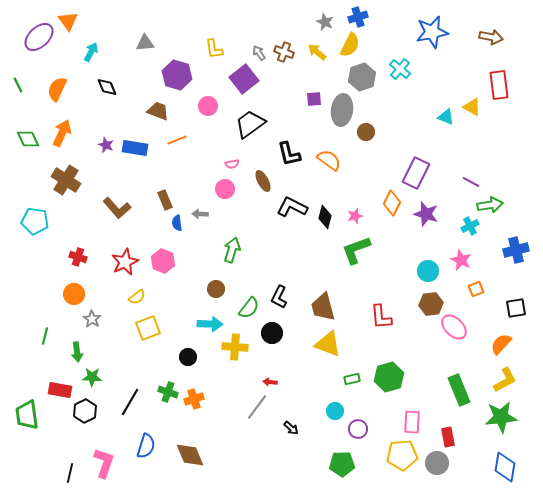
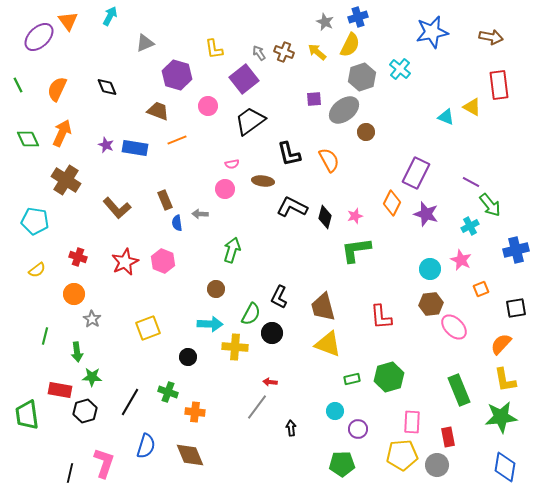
gray triangle at (145, 43): rotated 18 degrees counterclockwise
cyan arrow at (91, 52): moved 19 px right, 36 px up
gray ellipse at (342, 110): moved 2 px right; rotated 44 degrees clockwise
black trapezoid at (250, 124): moved 3 px up
orange semicircle at (329, 160): rotated 25 degrees clockwise
brown ellipse at (263, 181): rotated 55 degrees counterclockwise
green arrow at (490, 205): rotated 60 degrees clockwise
green L-shape at (356, 250): rotated 12 degrees clockwise
cyan circle at (428, 271): moved 2 px right, 2 px up
orange square at (476, 289): moved 5 px right
yellow semicircle at (137, 297): moved 100 px left, 27 px up
green semicircle at (249, 308): moved 2 px right, 6 px down; rotated 10 degrees counterclockwise
yellow L-shape at (505, 380): rotated 108 degrees clockwise
orange cross at (194, 399): moved 1 px right, 13 px down; rotated 24 degrees clockwise
black hexagon at (85, 411): rotated 10 degrees clockwise
black arrow at (291, 428): rotated 140 degrees counterclockwise
gray circle at (437, 463): moved 2 px down
